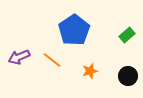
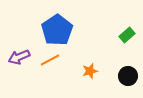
blue pentagon: moved 17 px left
orange line: moved 2 px left; rotated 66 degrees counterclockwise
